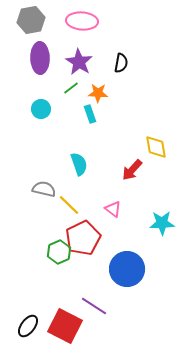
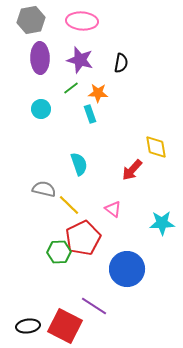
purple star: moved 1 px right, 2 px up; rotated 16 degrees counterclockwise
green hexagon: rotated 20 degrees clockwise
black ellipse: rotated 45 degrees clockwise
